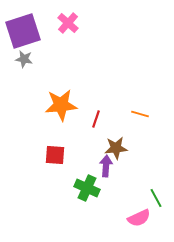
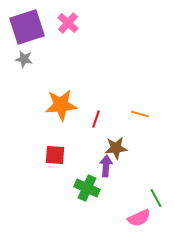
purple square: moved 4 px right, 4 px up
